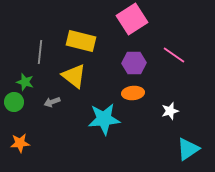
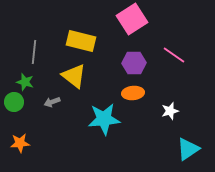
gray line: moved 6 px left
